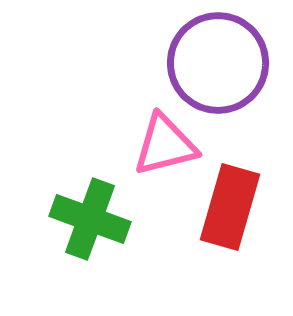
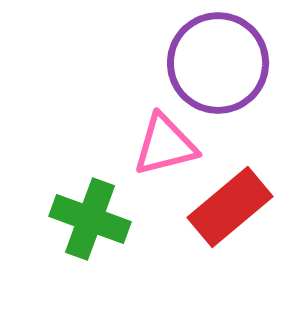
red rectangle: rotated 34 degrees clockwise
